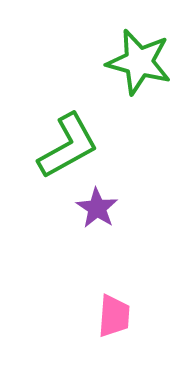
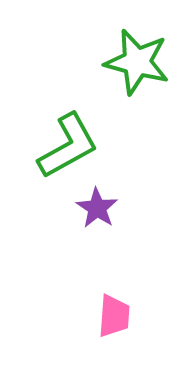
green star: moved 2 px left
